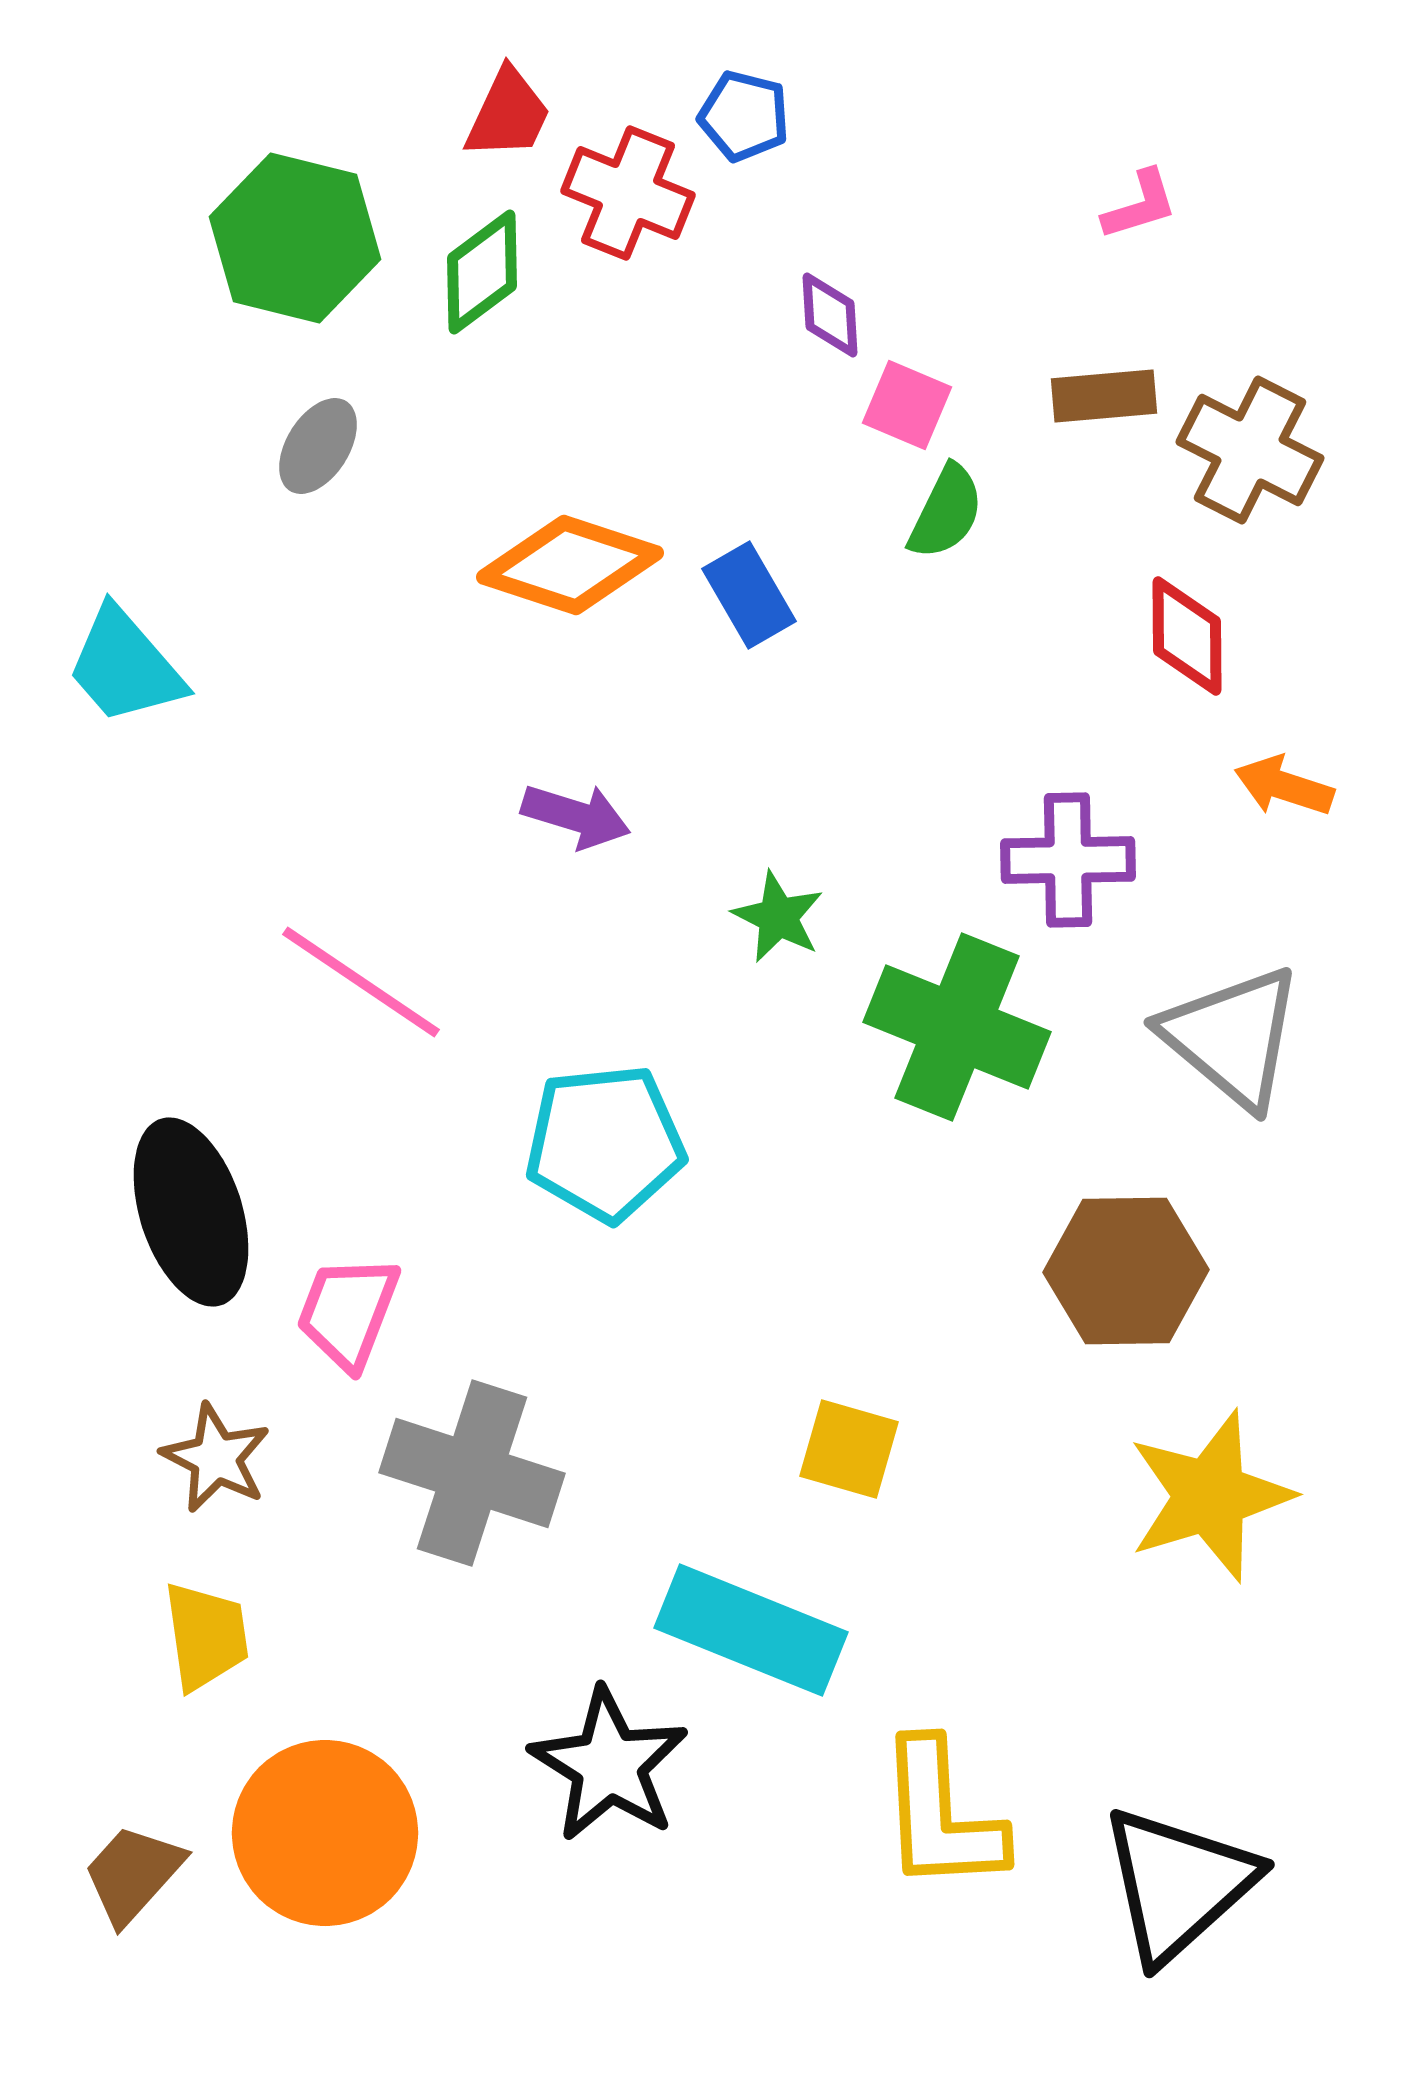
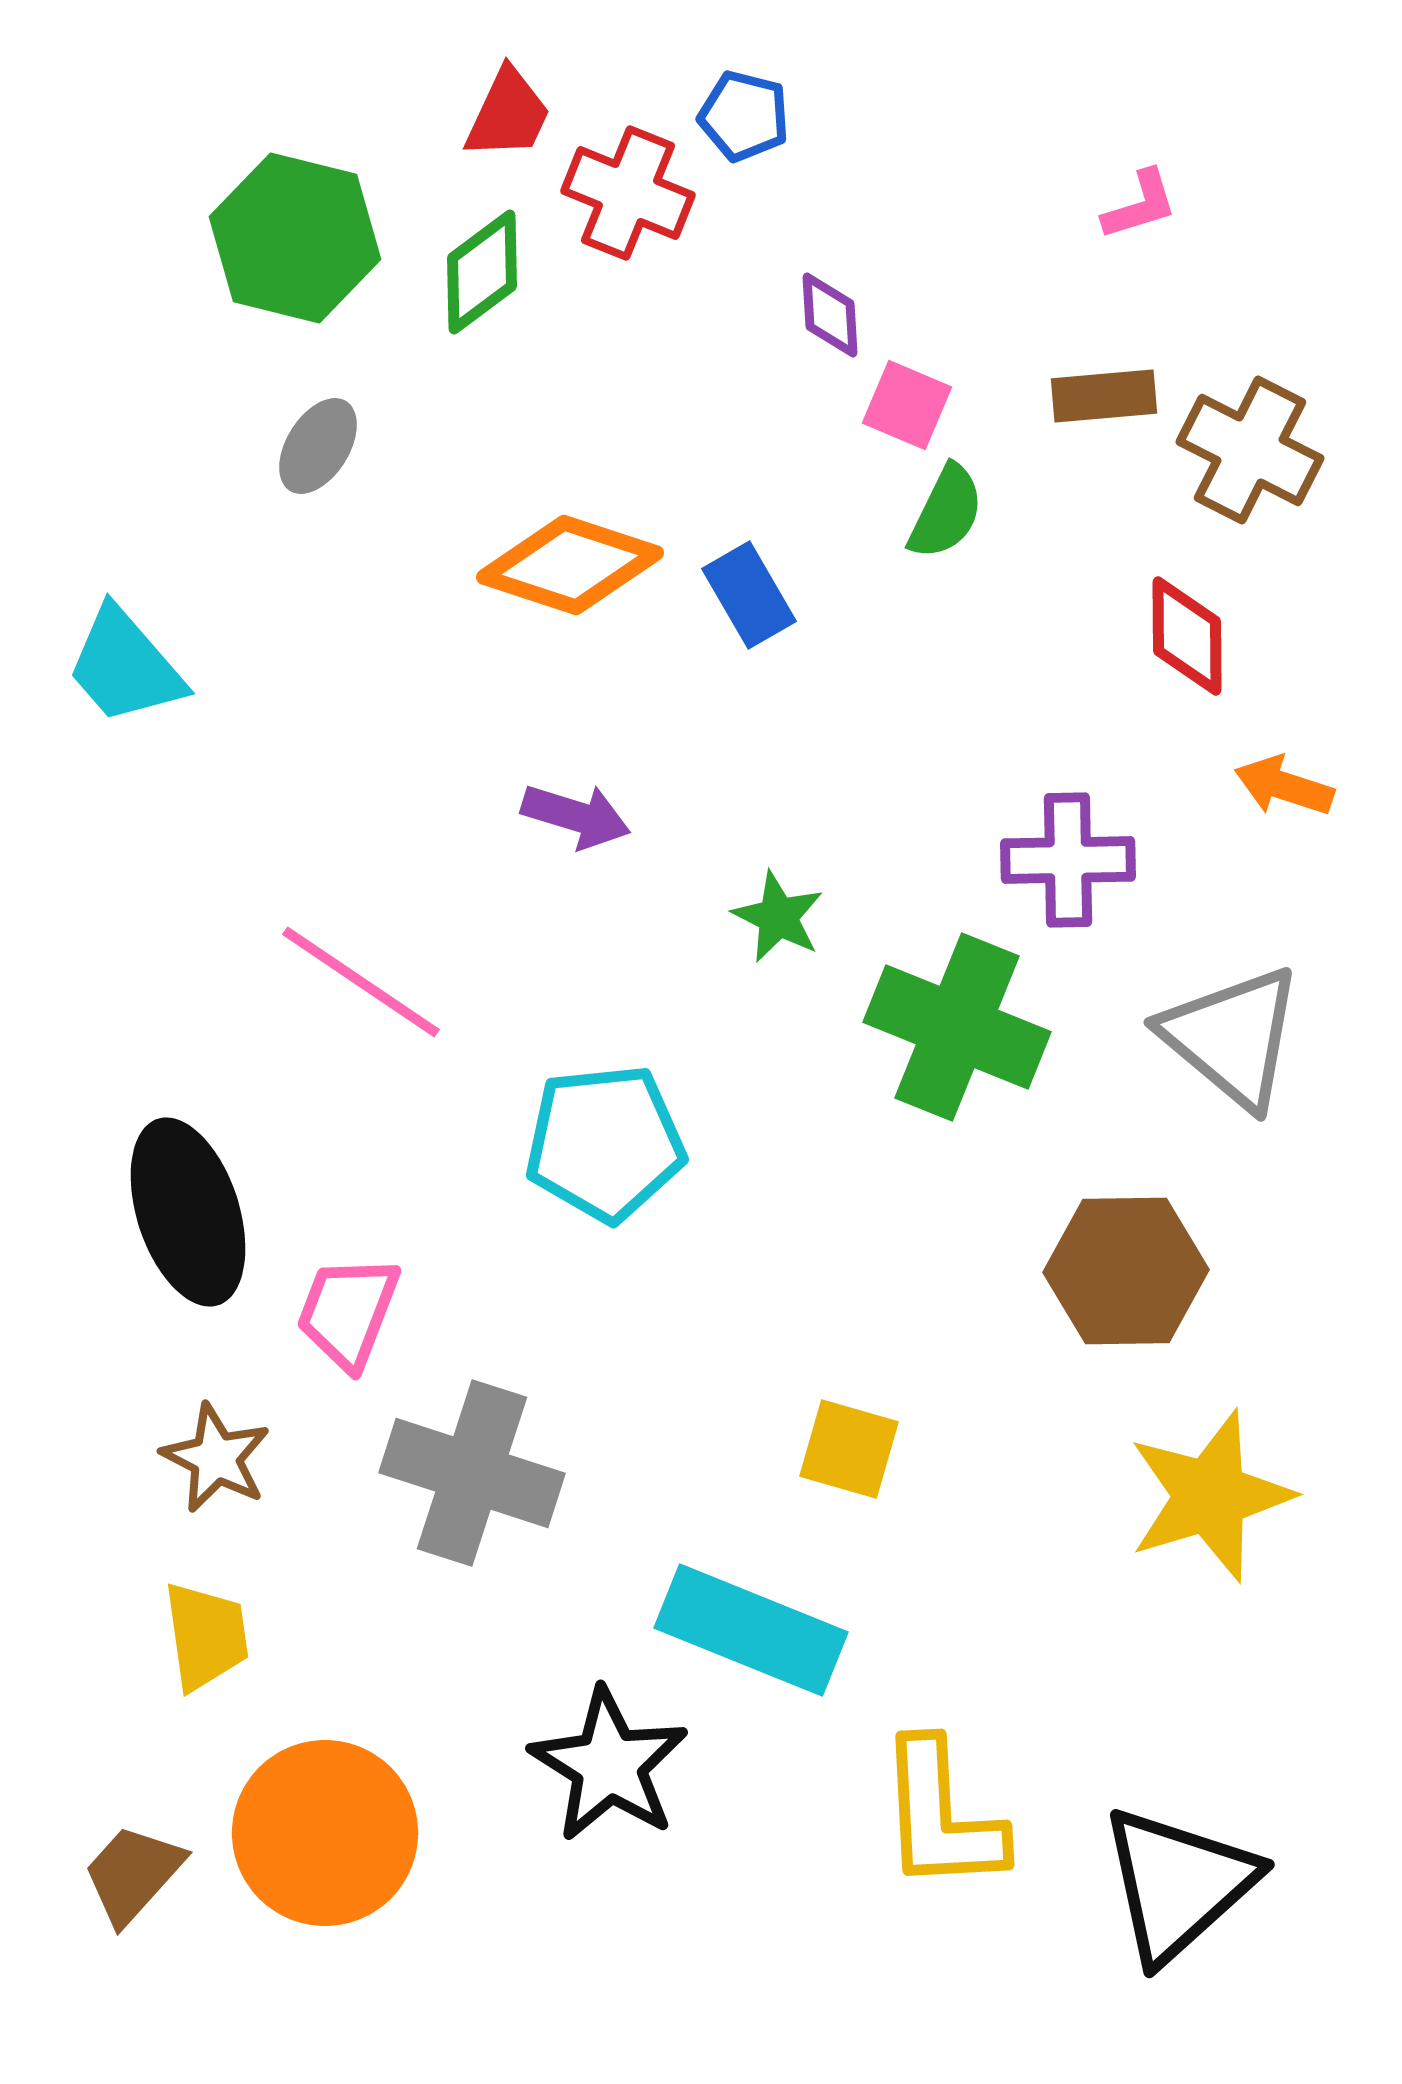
black ellipse: moved 3 px left
